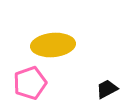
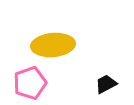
black trapezoid: moved 1 px left, 5 px up
